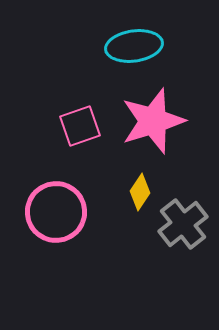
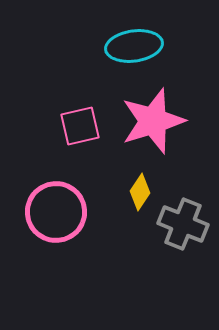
pink square: rotated 6 degrees clockwise
gray cross: rotated 30 degrees counterclockwise
